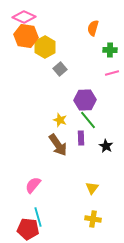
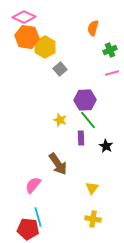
orange hexagon: moved 1 px right, 1 px down
green cross: rotated 24 degrees counterclockwise
brown arrow: moved 19 px down
